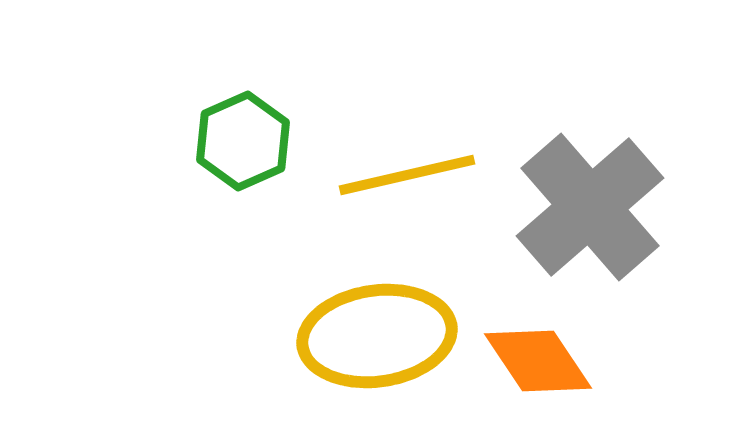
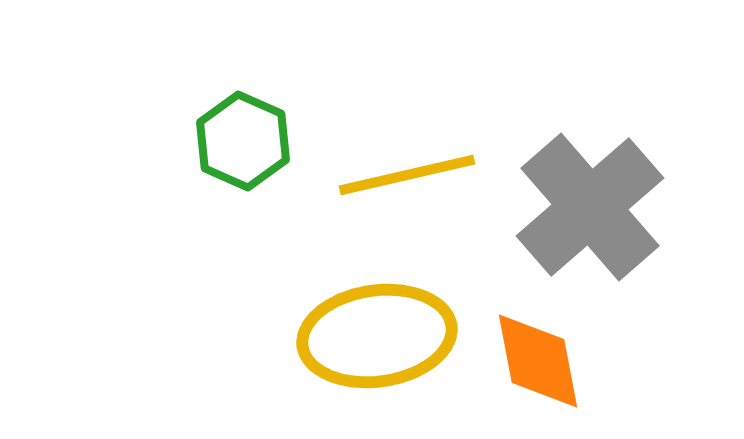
green hexagon: rotated 12 degrees counterclockwise
orange diamond: rotated 23 degrees clockwise
